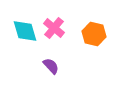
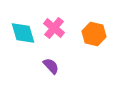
cyan diamond: moved 2 px left, 2 px down
